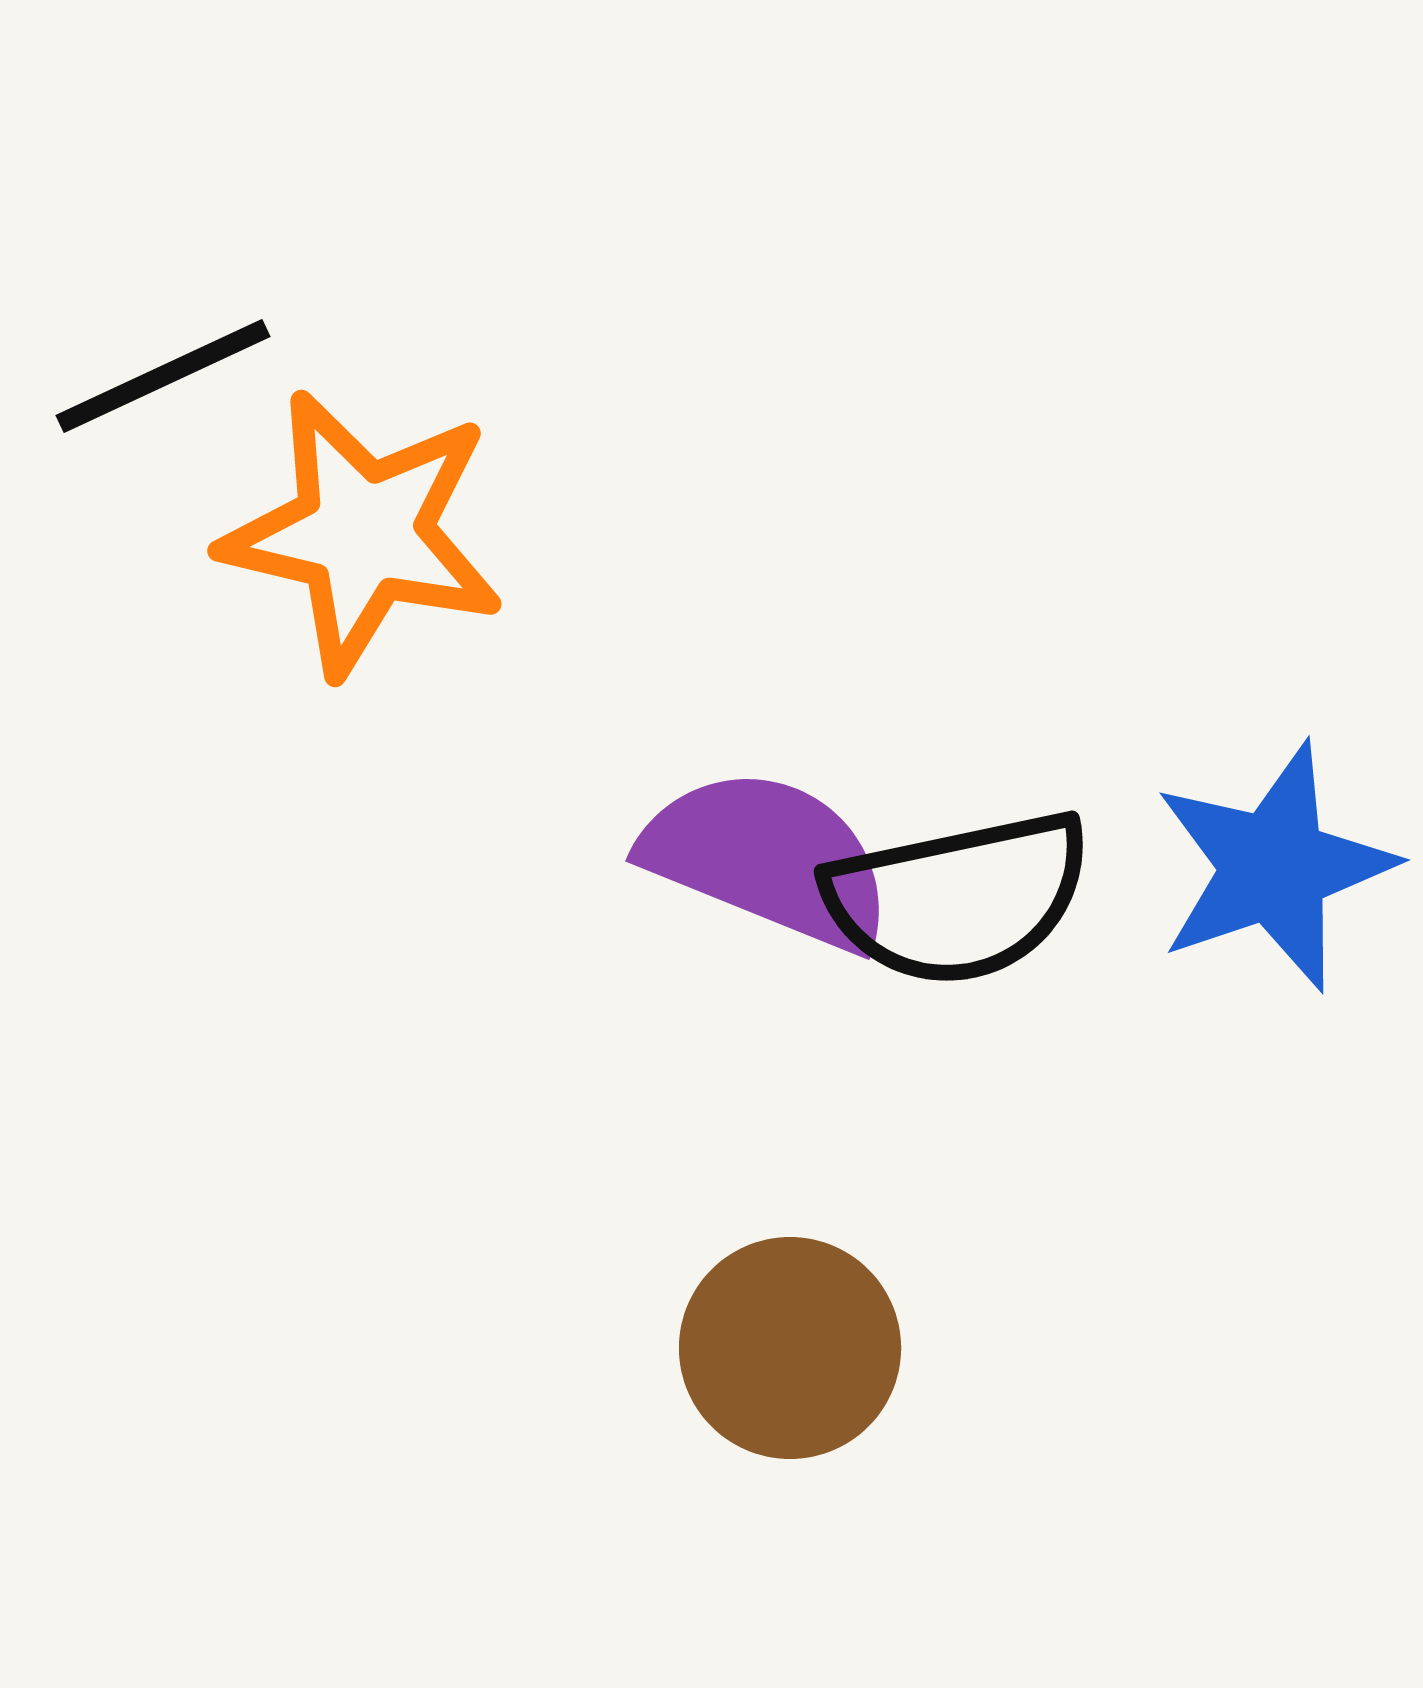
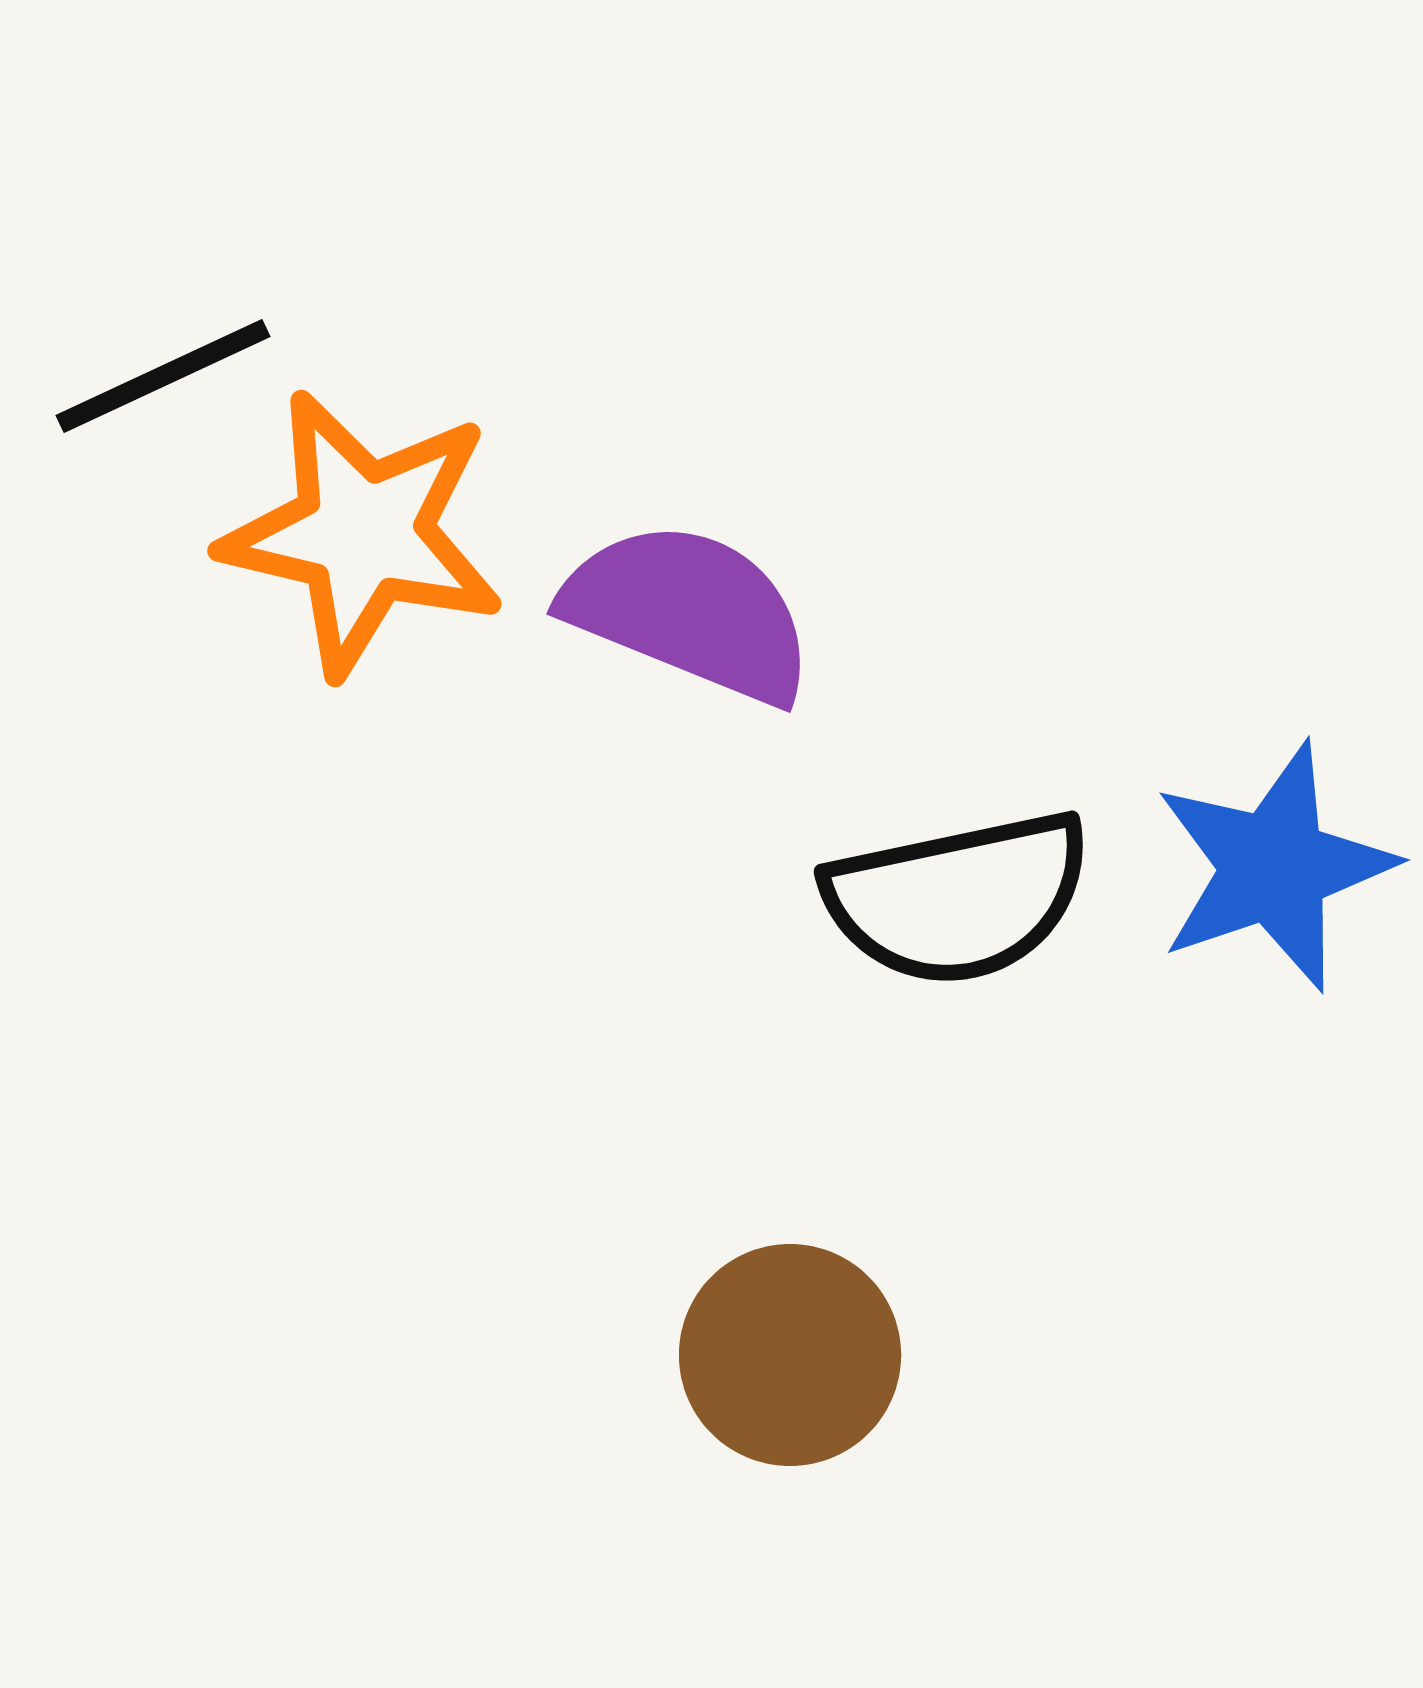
purple semicircle: moved 79 px left, 247 px up
brown circle: moved 7 px down
